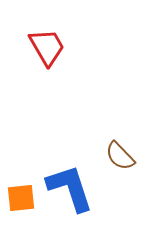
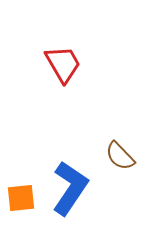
red trapezoid: moved 16 px right, 17 px down
blue L-shape: rotated 52 degrees clockwise
